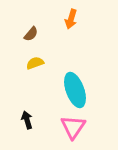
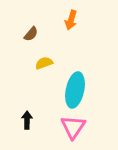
orange arrow: moved 1 px down
yellow semicircle: moved 9 px right
cyan ellipse: rotated 32 degrees clockwise
black arrow: rotated 18 degrees clockwise
